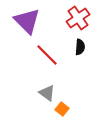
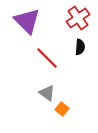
red line: moved 3 px down
